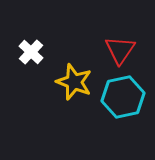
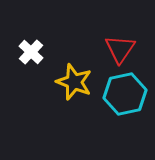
red triangle: moved 1 px up
cyan hexagon: moved 2 px right, 3 px up
